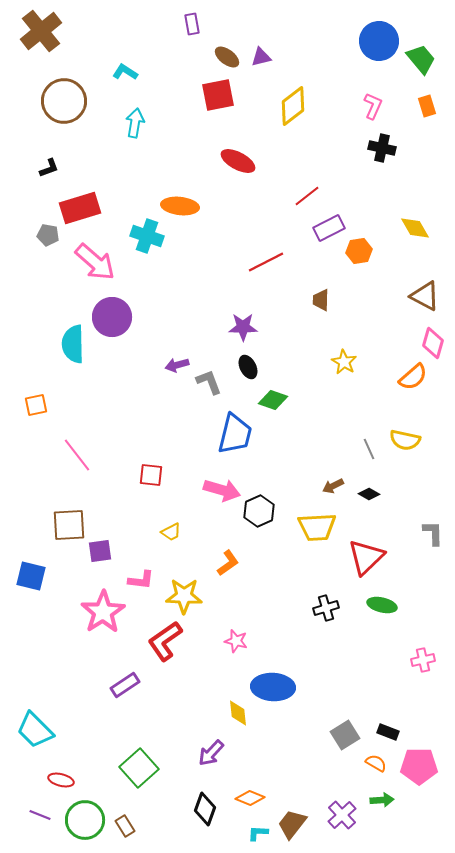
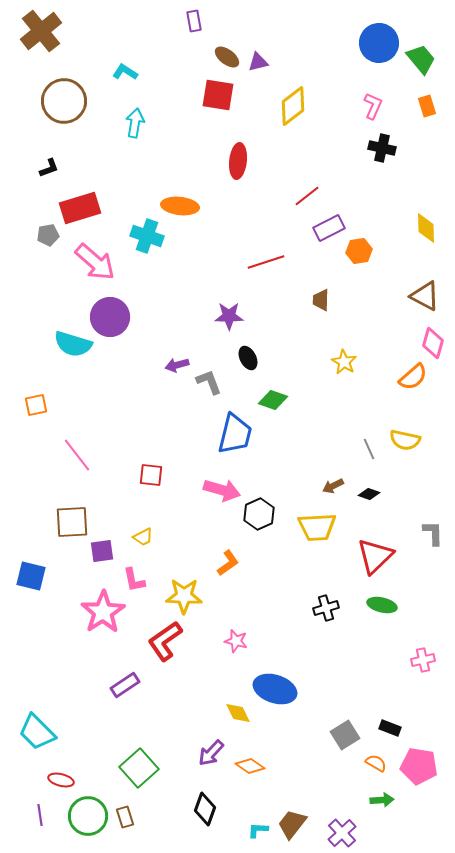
purple rectangle at (192, 24): moved 2 px right, 3 px up
blue circle at (379, 41): moved 2 px down
purple triangle at (261, 57): moved 3 px left, 5 px down
red square at (218, 95): rotated 20 degrees clockwise
red ellipse at (238, 161): rotated 68 degrees clockwise
yellow diamond at (415, 228): moved 11 px right; rotated 28 degrees clockwise
gray pentagon at (48, 235): rotated 20 degrees counterclockwise
red line at (266, 262): rotated 9 degrees clockwise
purple circle at (112, 317): moved 2 px left
purple star at (243, 327): moved 14 px left, 11 px up
cyan semicircle at (73, 344): rotated 72 degrees counterclockwise
black ellipse at (248, 367): moved 9 px up
black diamond at (369, 494): rotated 10 degrees counterclockwise
black hexagon at (259, 511): moved 3 px down
brown square at (69, 525): moved 3 px right, 3 px up
yellow trapezoid at (171, 532): moved 28 px left, 5 px down
purple square at (100, 551): moved 2 px right
red triangle at (366, 557): moved 9 px right, 1 px up
pink L-shape at (141, 580): moved 7 px left; rotated 72 degrees clockwise
blue ellipse at (273, 687): moved 2 px right, 2 px down; rotated 15 degrees clockwise
yellow diamond at (238, 713): rotated 20 degrees counterclockwise
cyan trapezoid at (35, 730): moved 2 px right, 2 px down
black rectangle at (388, 732): moved 2 px right, 4 px up
pink pentagon at (419, 766): rotated 9 degrees clockwise
orange diamond at (250, 798): moved 32 px up; rotated 12 degrees clockwise
purple line at (40, 815): rotated 60 degrees clockwise
purple cross at (342, 815): moved 18 px down
green circle at (85, 820): moved 3 px right, 4 px up
brown rectangle at (125, 826): moved 9 px up; rotated 15 degrees clockwise
cyan L-shape at (258, 833): moved 3 px up
